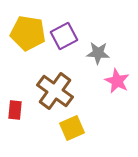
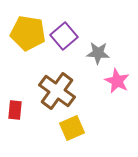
purple square: rotated 12 degrees counterclockwise
brown cross: moved 2 px right
